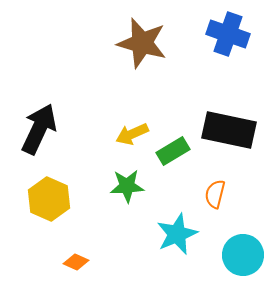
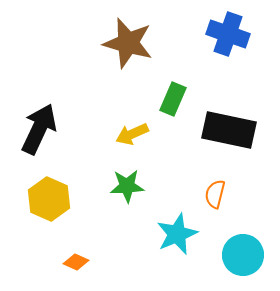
brown star: moved 14 px left
green rectangle: moved 52 px up; rotated 36 degrees counterclockwise
